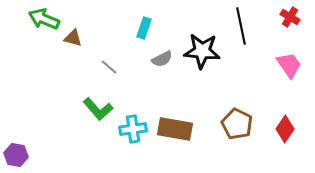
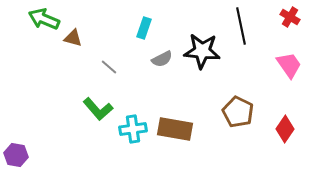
brown pentagon: moved 1 px right, 12 px up
